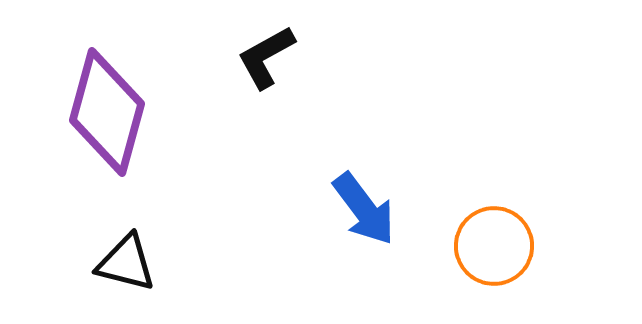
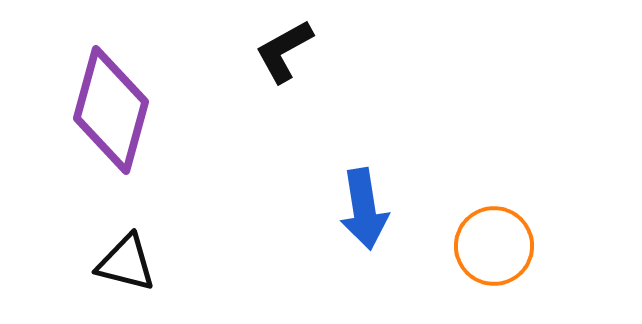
black L-shape: moved 18 px right, 6 px up
purple diamond: moved 4 px right, 2 px up
blue arrow: rotated 28 degrees clockwise
